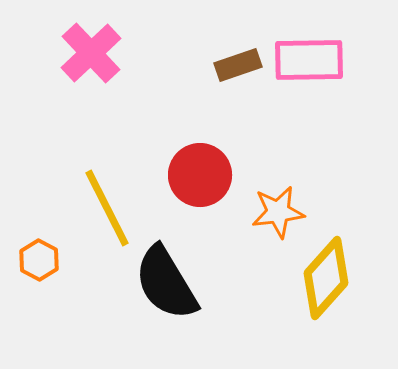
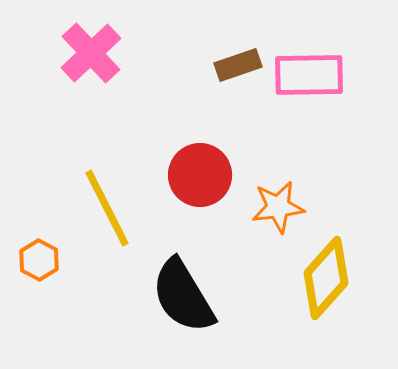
pink rectangle: moved 15 px down
orange star: moved 5 px up
black semicircle: moved 17 px right, 13 px down
